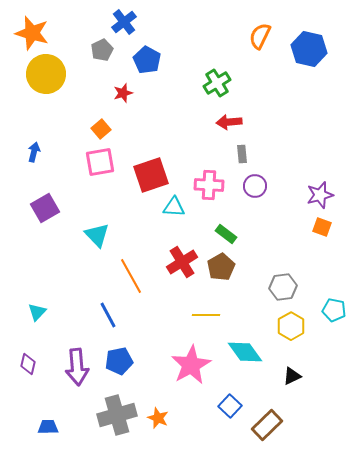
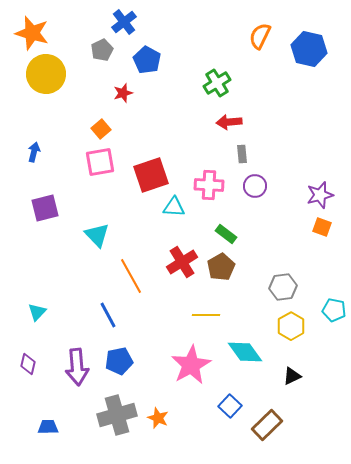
purple square at (45, 208): rotated 16 degrees clockwise
